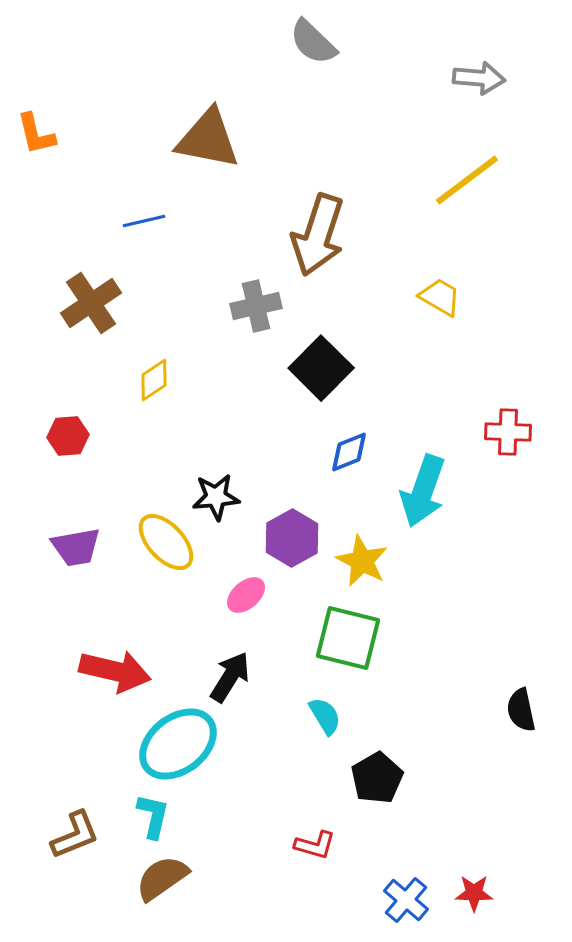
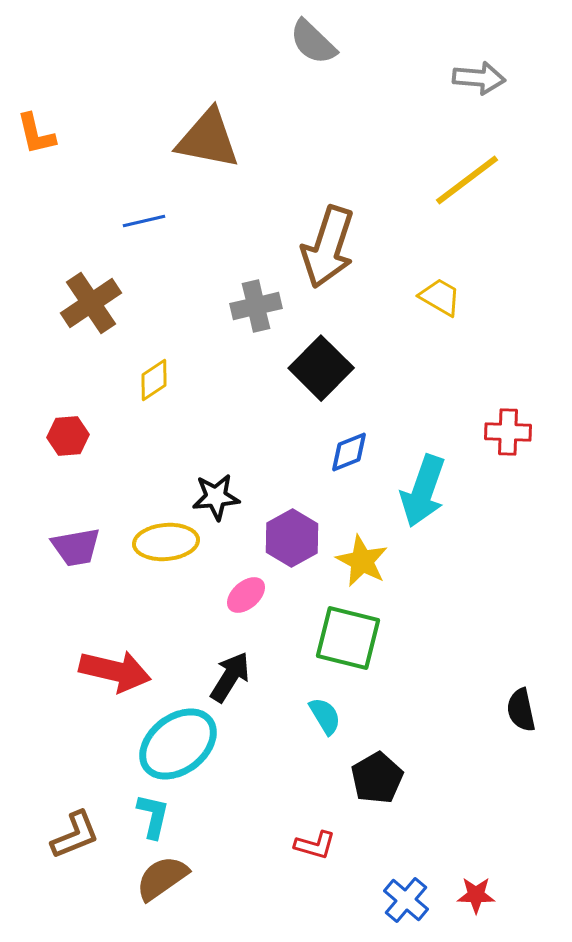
brown arrow: moved 10 px right, 12 px down
yellow ellipse: rotated 52 degrees counterclockwise
red star: moved 2 px right, 2 px down
